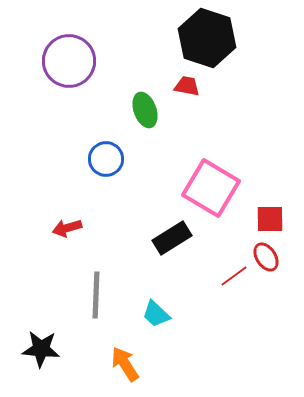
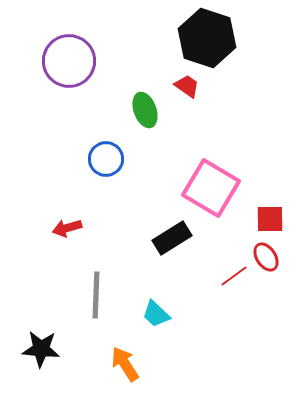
red trapezoid: rotated 24 degrees clockwise
